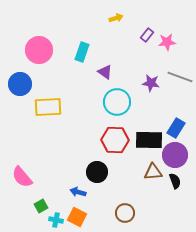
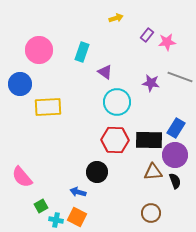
brown circle: moved 26 px right
